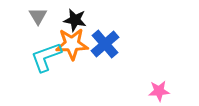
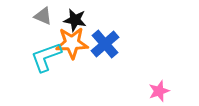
gray triangle: moved 5 px right; rotated 36 degrees counterclockwise
orange star: moved 1 px up
pink star: rotated 15 degrees counterclockwise
